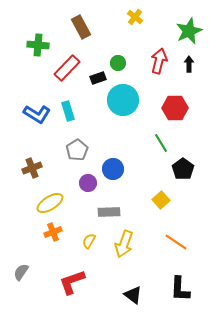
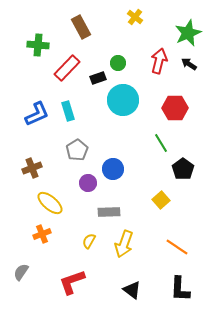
green star: moved 1 px left, 2 px down
black arrow: rotated 56 degrees counterclockwise
blue L-shape: rotated 56 degrees counterclockwise
yellow ellipse: rotated 72 degrees clockwise
orange cross: moved 11 px left, 2 px down
orange line: moved 1 px right, 5 px down
black triangle: moved 1 px left, 5 px up
